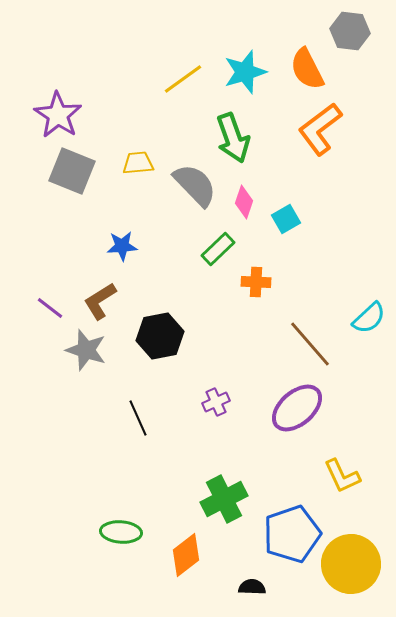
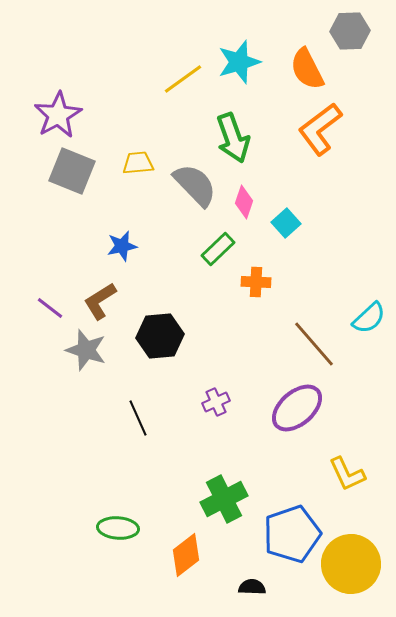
gray hexagon: rotated 9 degrees counterclockwise
cyan star: moved 6 px left, 10 px up
purple star: rotated 9 degrees clockwise
cyan square: moved 4 px down; rotated 12 degrees counterclockwise
blue star: rotated 8 degrees counterclockwise
black hexagon: rotated 6 degrees clockwise
brown line: moved 4 px right
yellow L-shape: moved 5 px right, 2 px up
green ellipse: moved 3 px left, 4 px up
